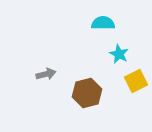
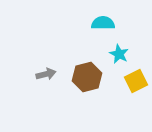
brown hexagon: moved 16 px up
